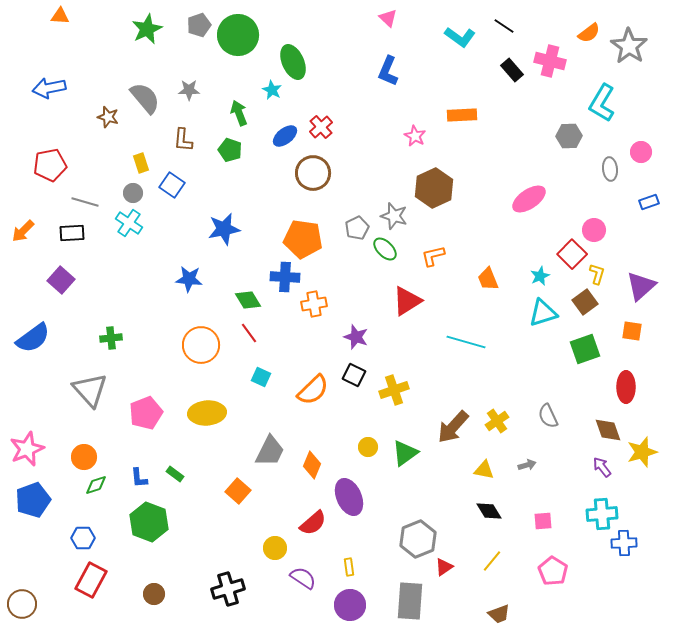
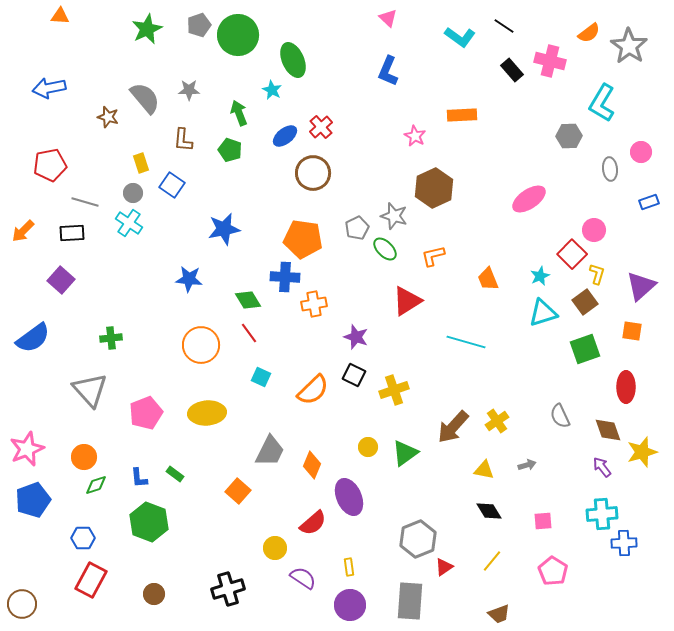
green ellipse at (293, 62): moved 2 px up
gray semicircle at (548, 416): moved 12 px right
